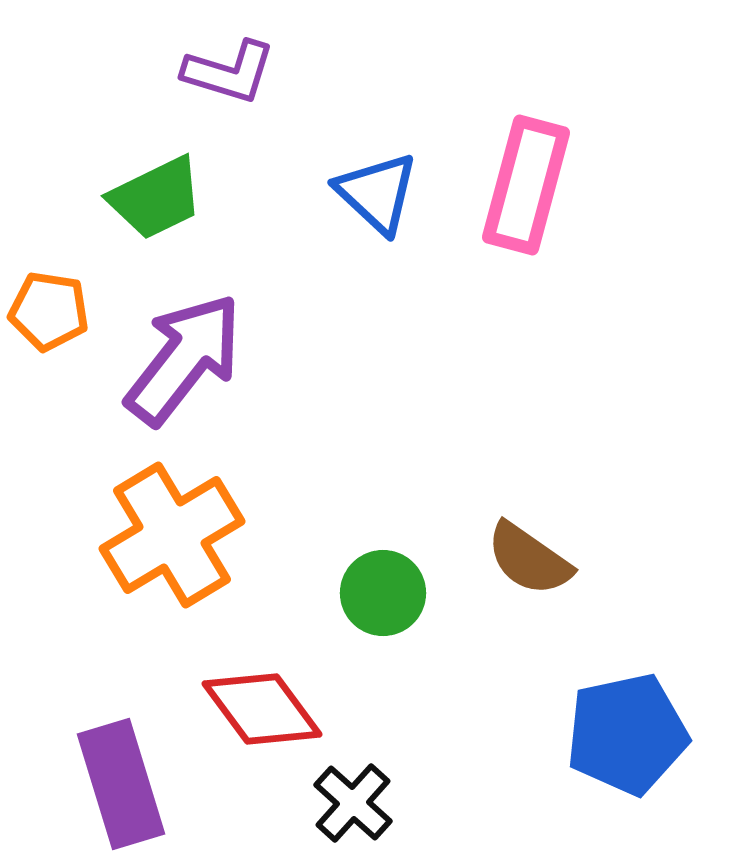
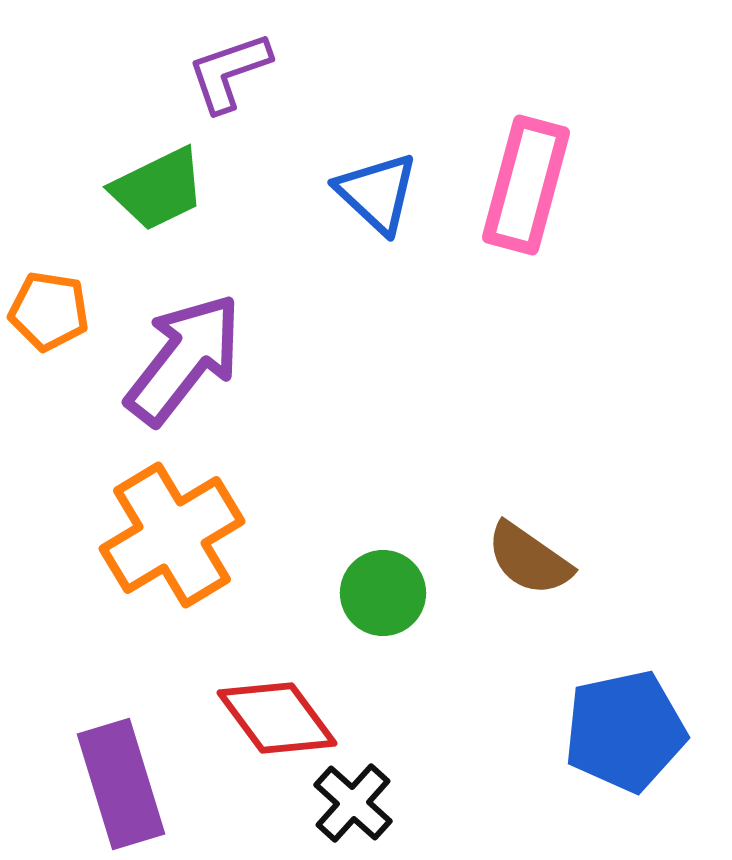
purple L-shape: rotated 144 degrees clockwise
green trapezoid: moved 2 px right, 9 px up
red diamond: moved 15 px right, 9 px down
blue pentagon: moved 2 px left, 3 px up
